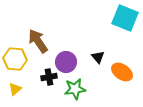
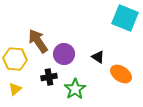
black triangle: rotated 16 degrees counterclockwise
purple circle: moved 2 px left, 8 px up
orange ellipse: moved 1 px left, 2 px down
green star: rotated 25 degrees counterclockwise
